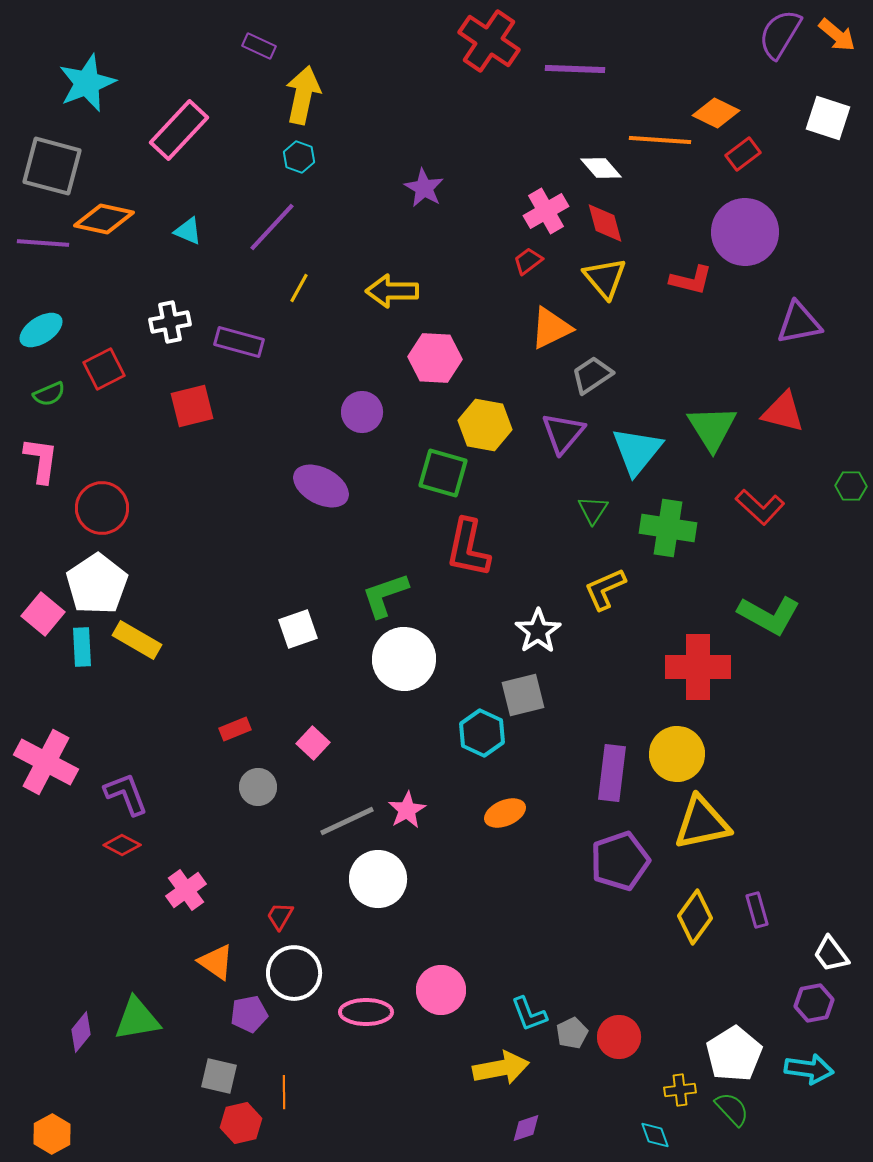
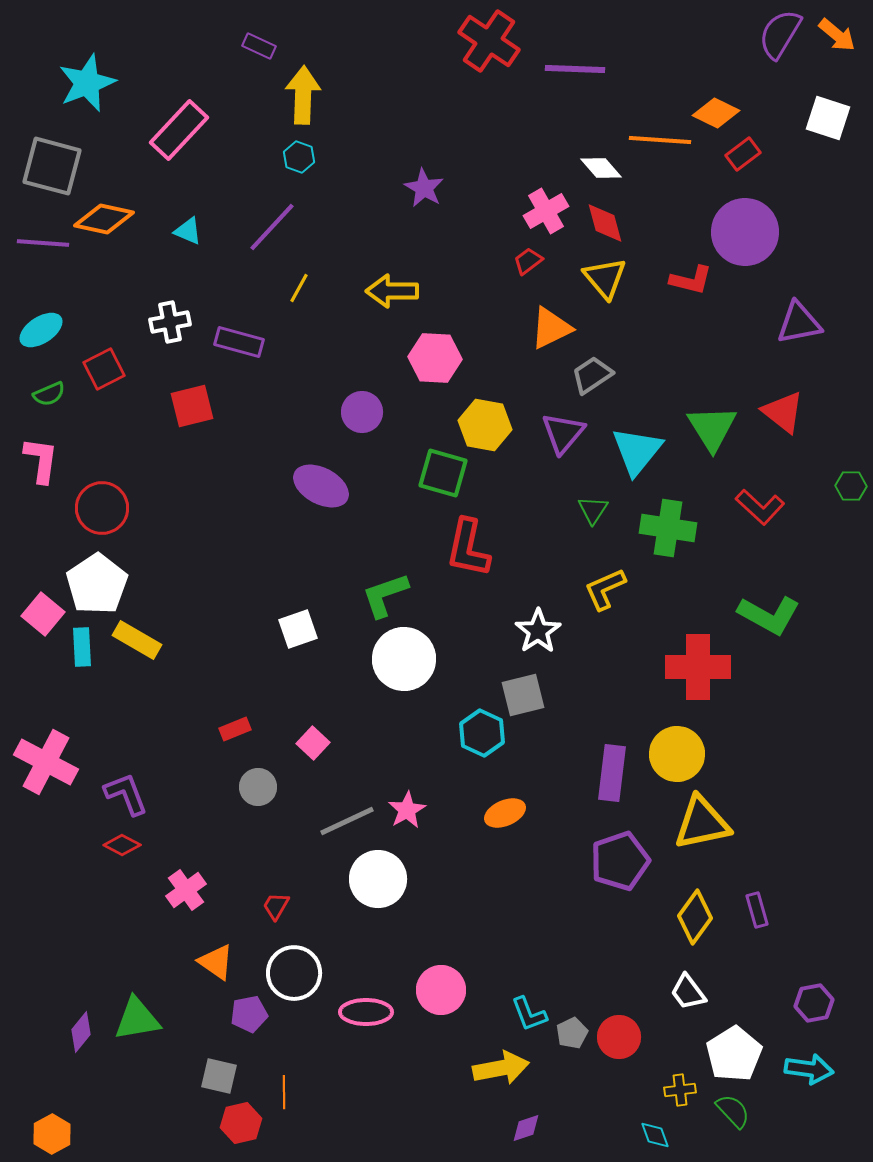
yellow arrow at (303, 95): rotated 10 degrees counterclockwise
red triangle at (783, 412): rotated 24 degrees clockwise
red trapezoid at (280, 916): moved 4 px left, 10 px up
white trapezoid at (831, 954): moved 143 px left, 38 px down
green semicircle at (732, 1109): moved 1 px right, 2 px down
